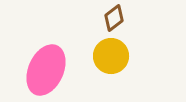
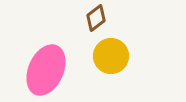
brown diamond: moved 18 px left
